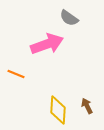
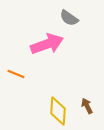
yellow diamond: moved 1 px down
